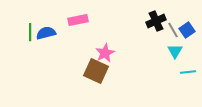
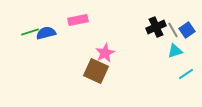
black cross: moved 6 px down
green line: rotated 72 degrees clockwise
cyan triangle: rotated 42 degrees clockwise
cyan line: moved 2 px left, 2 px down; rotated 28 degrees counterclockwise
